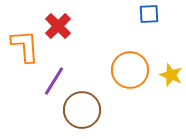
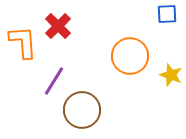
blue square: moved 18 px right
orange L-shape: moved 2 px left, 4 px up
orange circle: moved 14 px up
